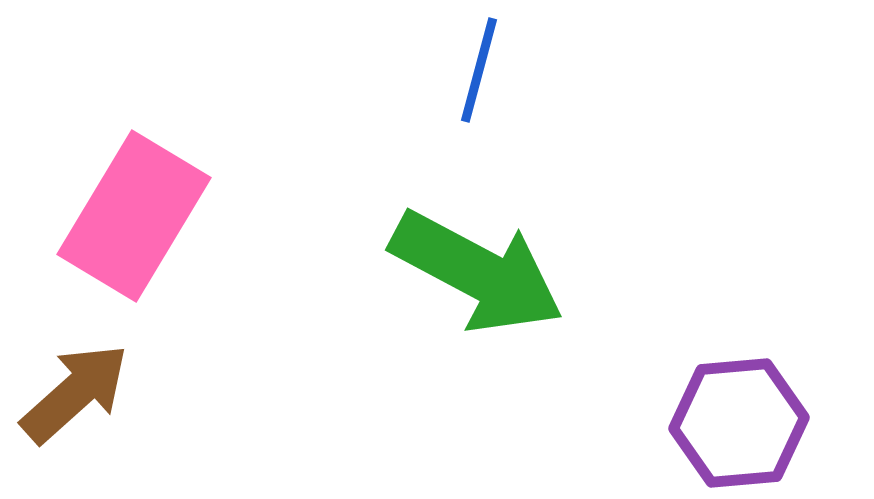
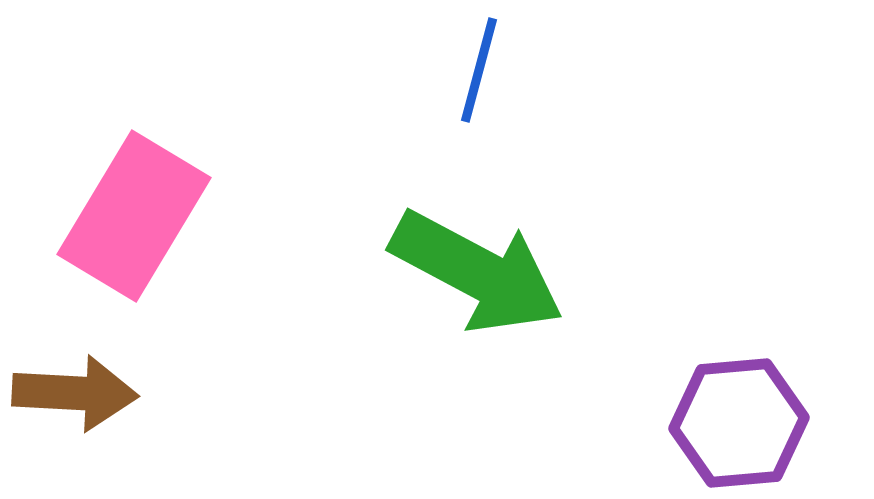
brown arrow: rotated 45 degrees clockwise
